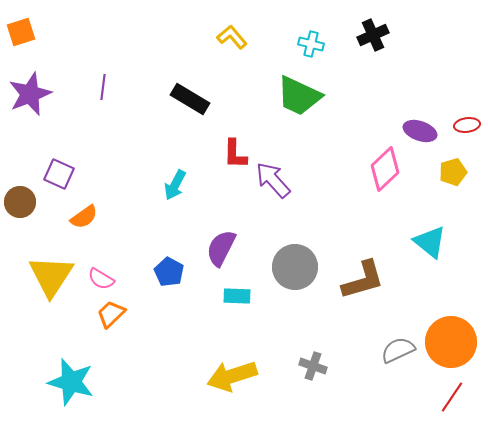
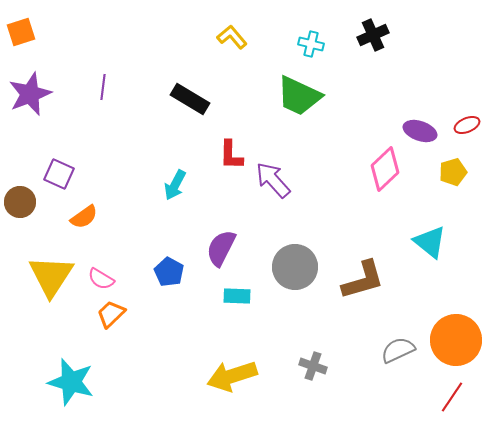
red ellipse: rotated 15 degrees counterclockwise
red L-shape: moved 4 px left, 1 px down
orange circle: moved 5 px right, 2 px up
